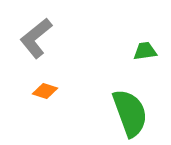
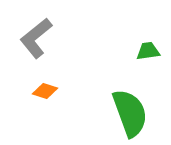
green trapezoid: moved 3 px right
